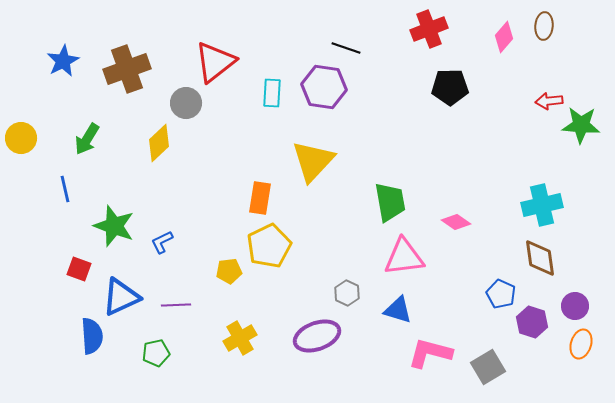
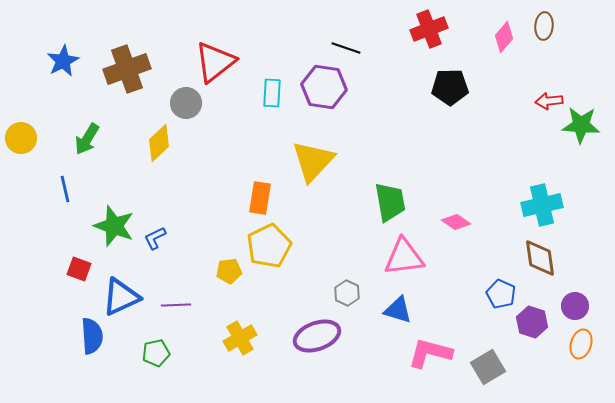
blue L-shape at (162, 242): moved 7 px left, 4 px up
